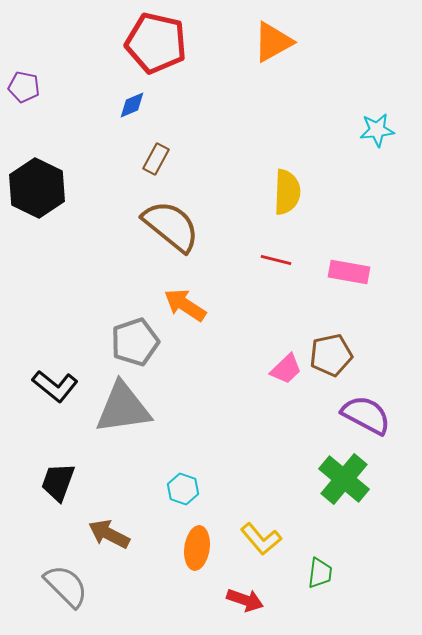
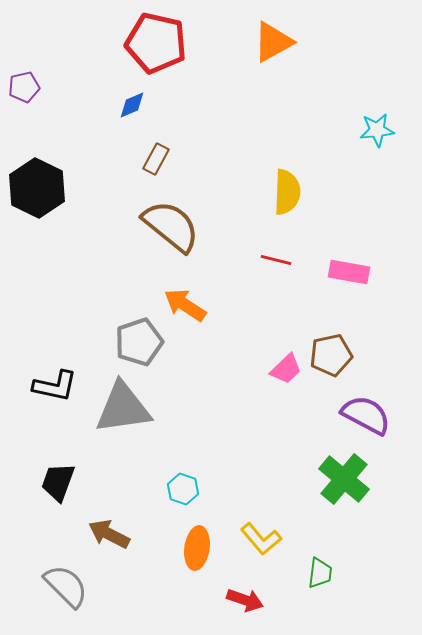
purple pentagon: rotated 24 degrees counterclockwise
gray pentagon: moved 4 px right
black L-shape: rotated 27 degrees counterclockwise
